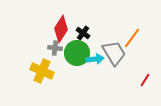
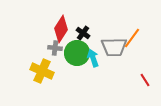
gray trapezoid: moved 6 px up; rotated 120 degrees clockwise
cyan arrow: moved 2 px left, 1 px up; rotated 102 degrees counterclockwise
red line: rotated 64 degrees counterclockwise
